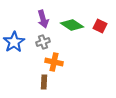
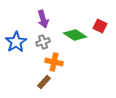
green diamond: moved 3 px right, 10 px down
blue star: moved 2 px right
brown rectangle: rotated 40 degrees clockwise
